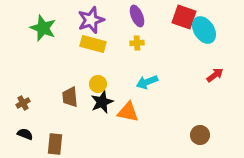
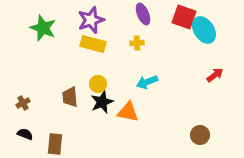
purple ellipse: moved 6 px right, 2 px up
